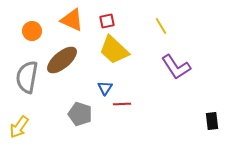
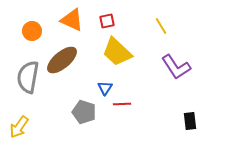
yellow trapezoid: moved 3 px right, 2 px down
gray semicircle: moved 1 px right
gray pentagon: moved 4 px right, 2 px up
black rectangle: moved 22 px left
